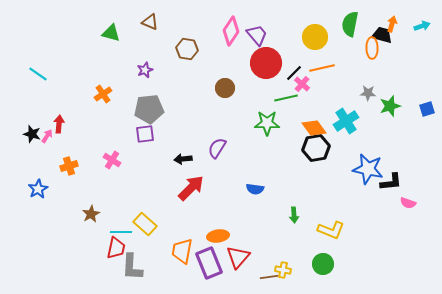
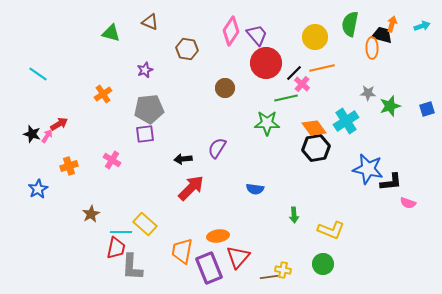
red arrow at (59, 124): rotated 54 degrees clockwise
purple rectangle at (209, 263): moved 5 px down
